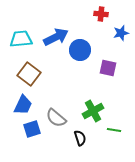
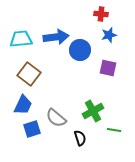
blue star: moved 12 px left, 2 px down
blue arrow: rotated 20 degrees clockwise
